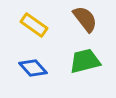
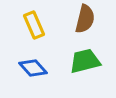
brown semicircle: rotated 52 degrees clockwise
yellow rectangle: rotated 32 degrees clockwise
